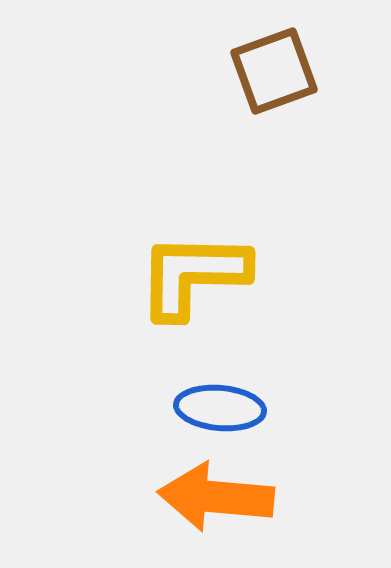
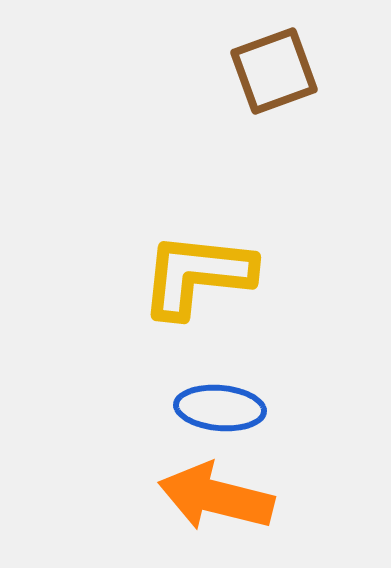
yellow L-shape: moved 4 px right; rotated 5 degrees clockwise
orange arrow: rotated 9 degrees clockwise
